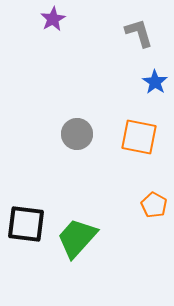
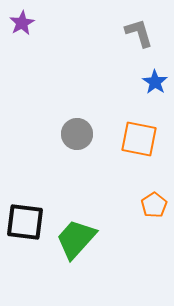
purple star: moved 31 px left, 4 px down
orange square: moved 2 px down
orange pentagon: rotated 10 degrees clockwise
black square: moved 1 px left, 2 px up
green trapezoid: moved 1 px left, 1 px down
